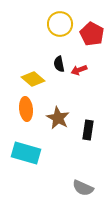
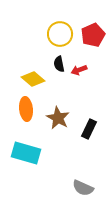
yellow circle: moved 10 px down
red pentagon: moved 1 px right, 1 px down; rotated 20 degrees clockwise
black rectangle: moved 1 px right, 1 px up; rotated 18 degrees clockwise
